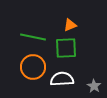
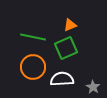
green square: rotated 20 degrees counterclockwise
gray star: moved 1 px left, 1 px down
